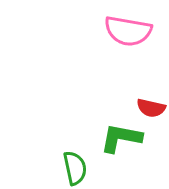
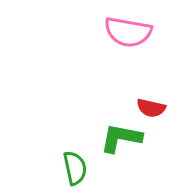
pink semicircle: moved 1 px down
